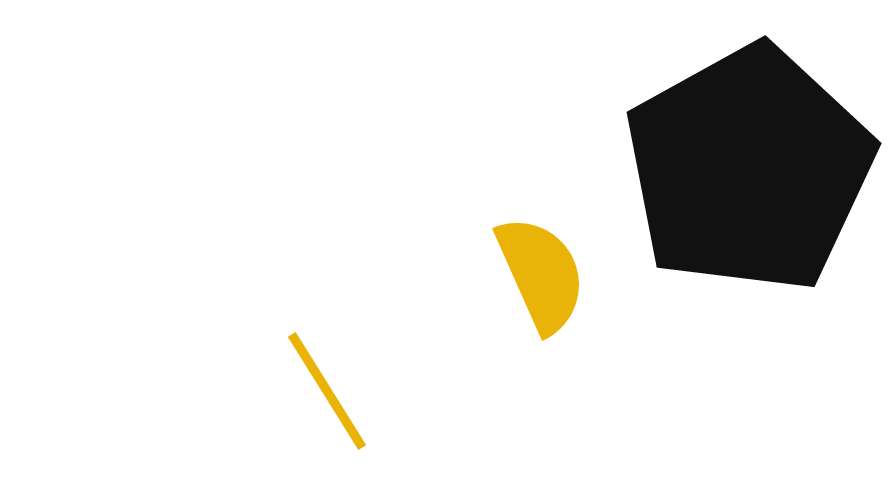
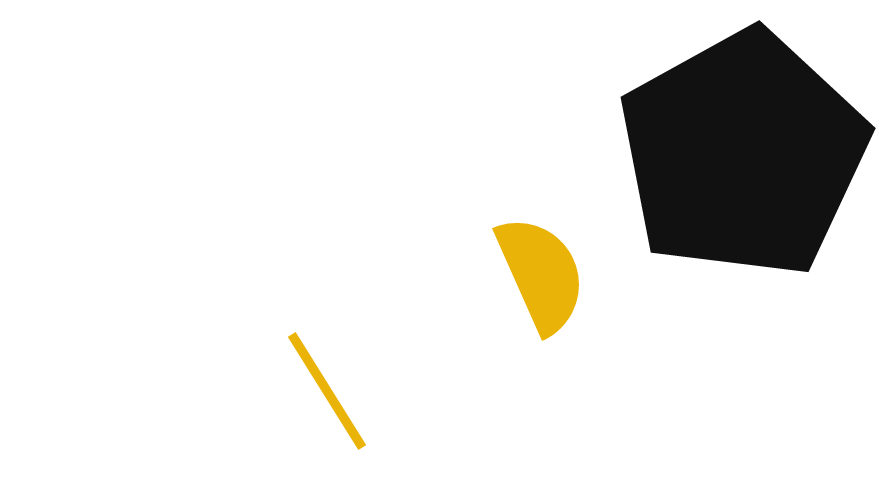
black pentagon: moved 6 px left, 15 px up
